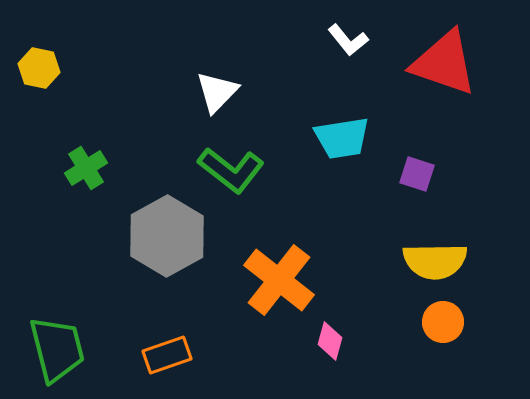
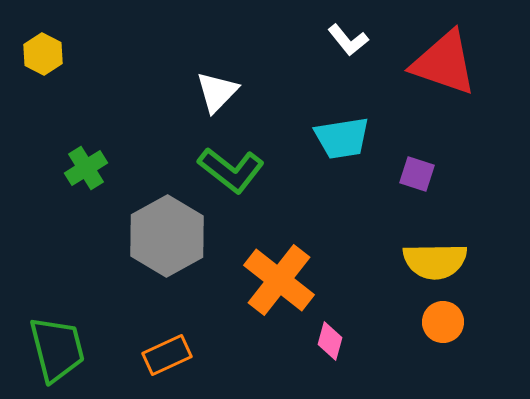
yellow hexagon: moved 4 px right, 14 px up; rotated 15 degrees clockwise
orange rectangle: rotated 6 degrees counterclockwise
